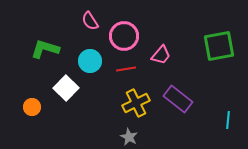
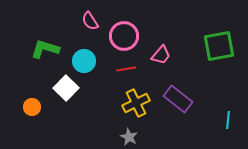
cyan circle: moved 6 px left
